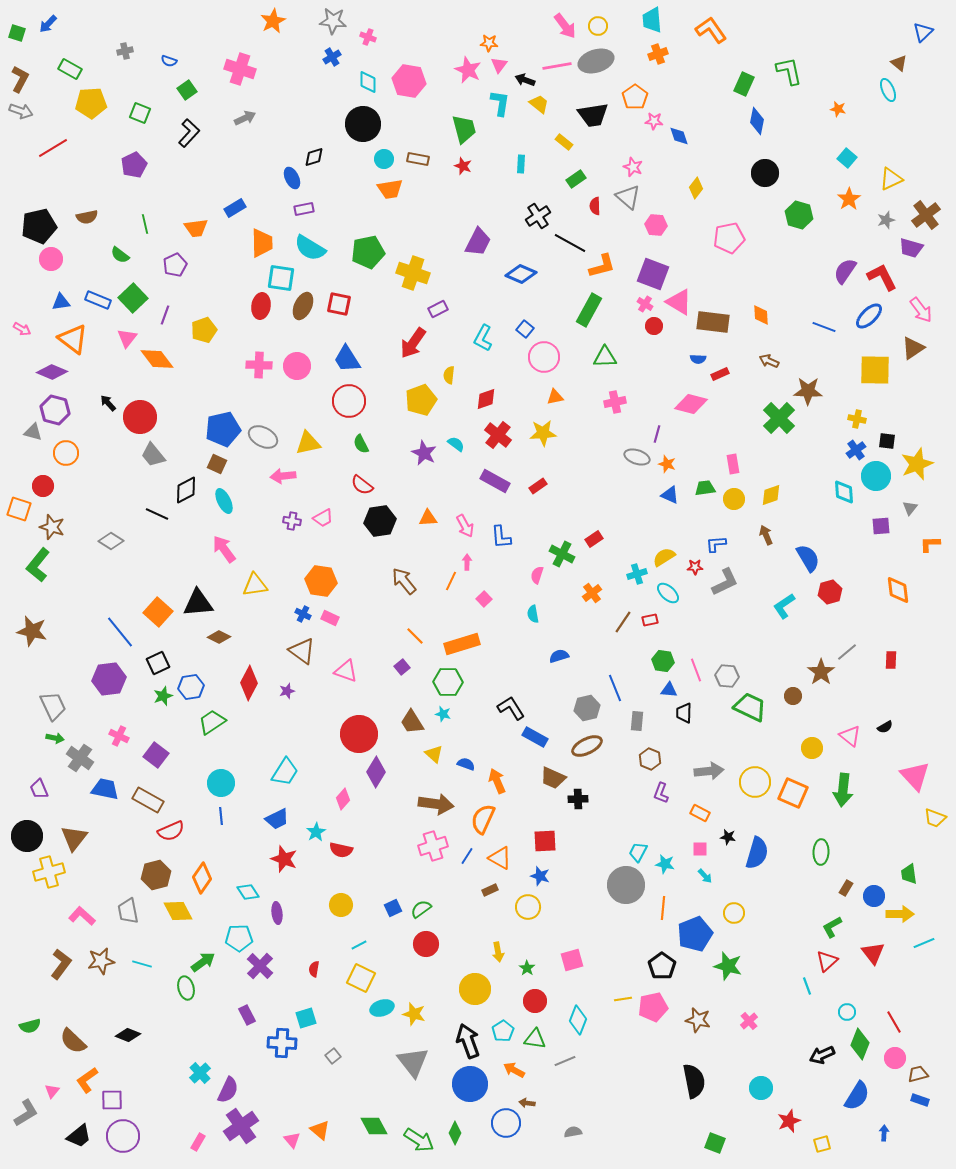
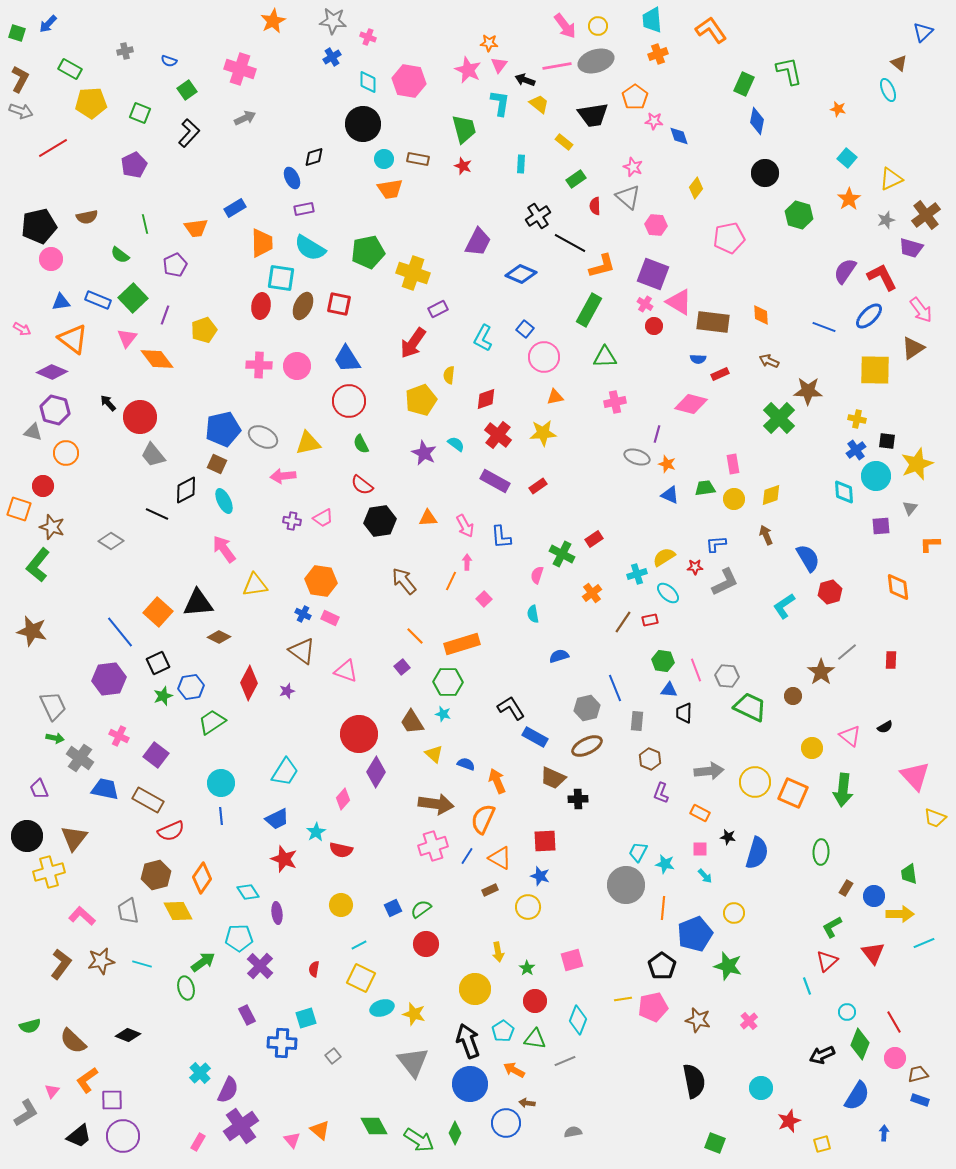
orange diamond at (898, 590): moved 3 px up
